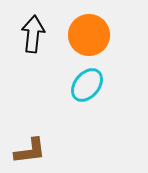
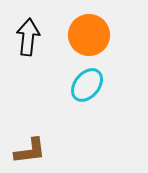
black arrow: moved 5 px left, 3 px down
